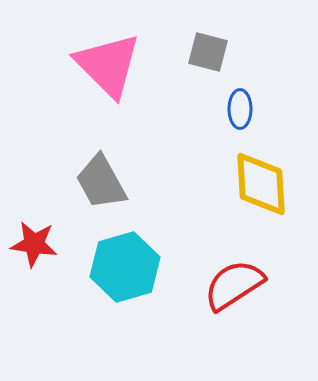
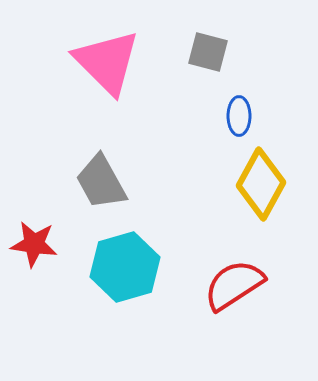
pink triangle: moved 1 px left, 3 px up
blue ellipse: moved 1 px left, 7 px down
yellow diamond: rotated 32 degrees clockwise
